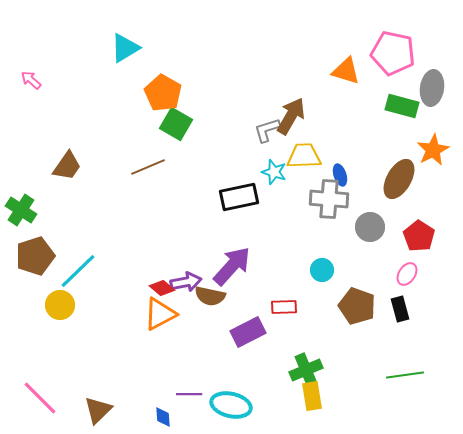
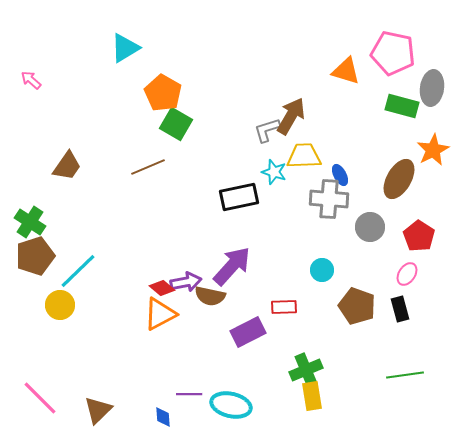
blue ellipse at (340, 175): rotated 10 degrees counterclockwise
green cross at (21, 210): moved 9 px right, 12 px down
